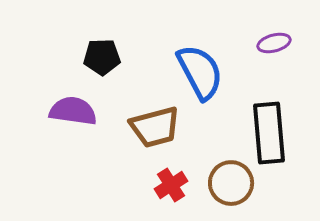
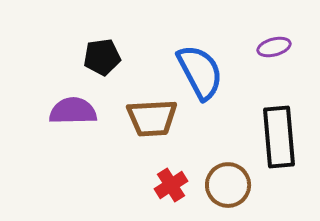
purple ellipse: moved 4 px down
black pentagon: rotated 6 degrees counterclockwise
purple semicircle: rotated 9 degrees counterclockwise
brown trapezoid: moved 3 px left, 9 px up; rotated 12 degrees clockwise
black rectangle: moved 10 px right, 4 px down
brown circle: moved 3 px left, 2 px down
